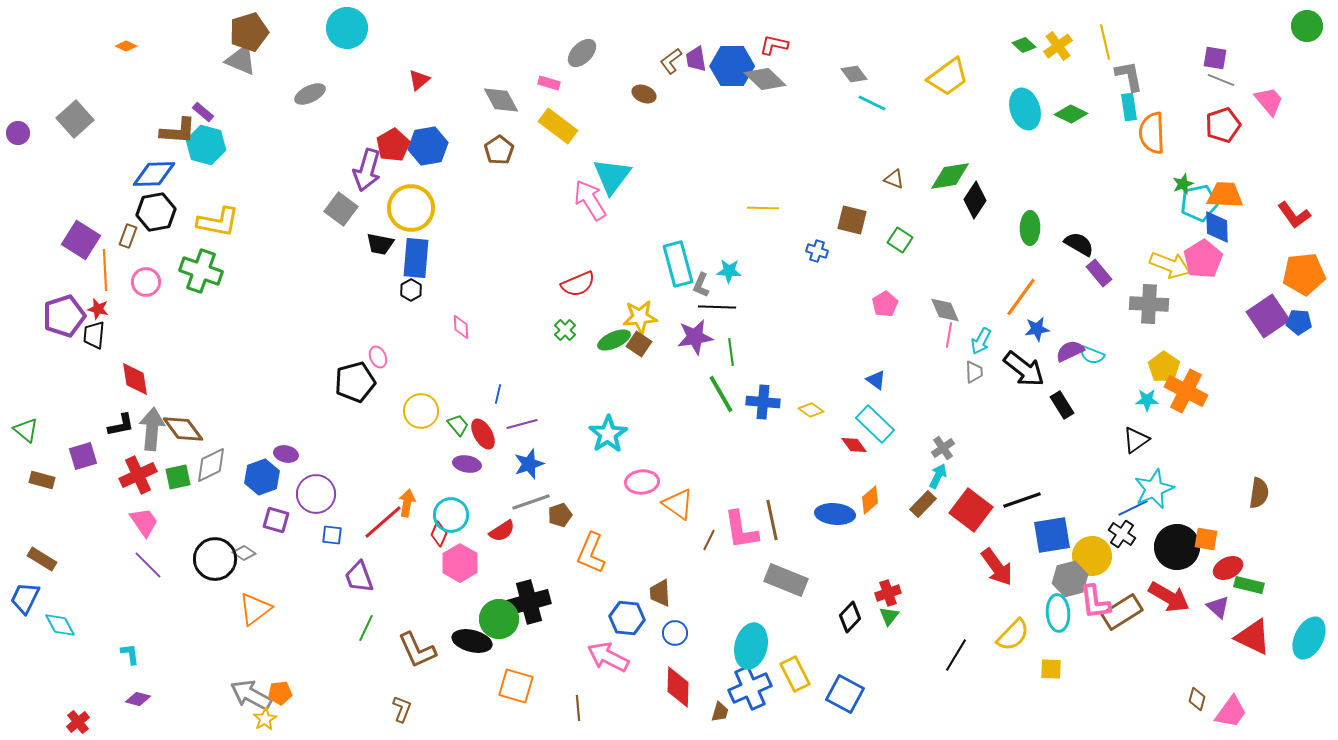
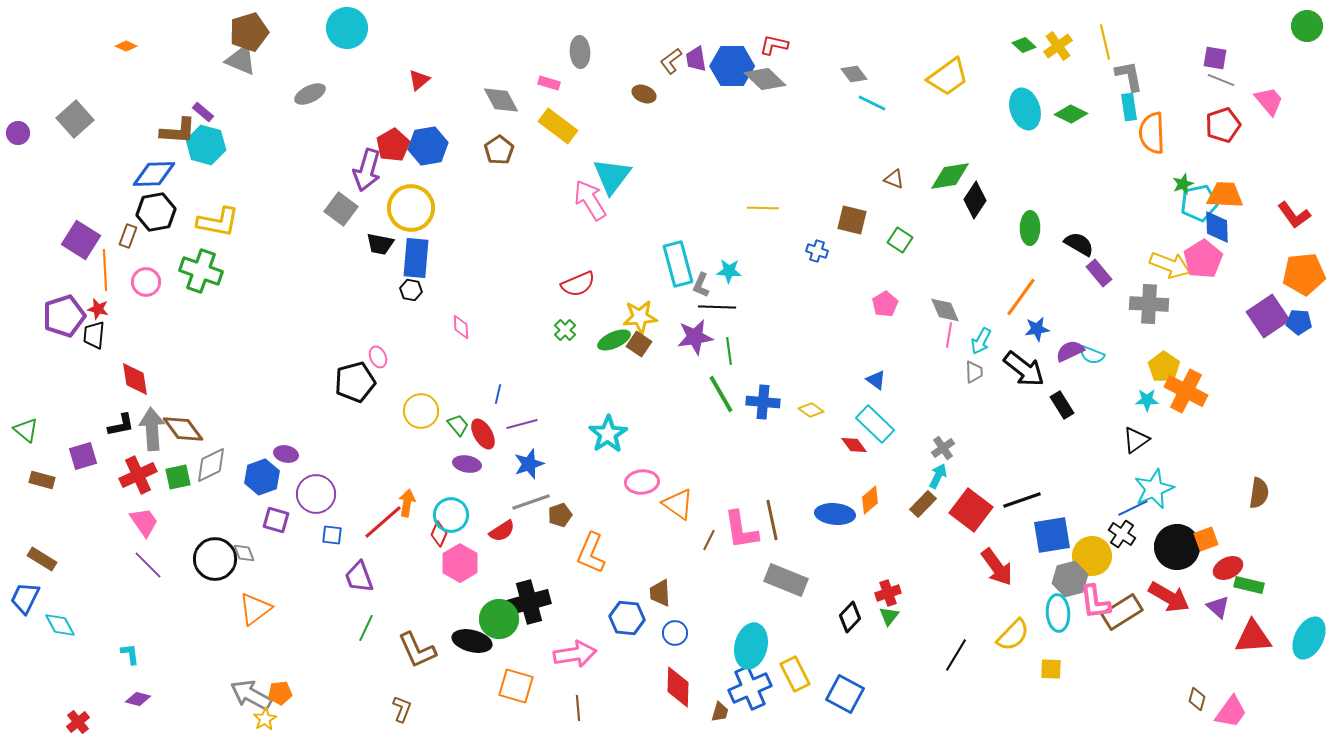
gray ellipse at (582, 53): moved 2 px left, 1 px up; rotated 48 degrees counterclockwise
black hexagon at (411, 290): rotated 20 degrees counterclockwise
green line at (731, 352): moved 2 px left, 1 px up
gray arrow at (152, 429): rotated 9 degrees counterclockwise
orange square at (1206, 539): rotated 30 degrees counterclockwise
gray diamond at (244, 553): rotated 35 degrees clockwise
red triangle at (1253, 637): rotated 30 degrees counterclockwise
pink arrow at (608, 657): moved 33 px left, 3 px up; rotated 144 degrees clockwise
